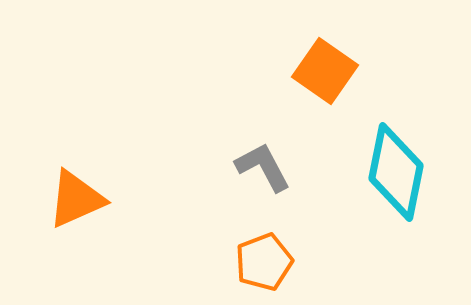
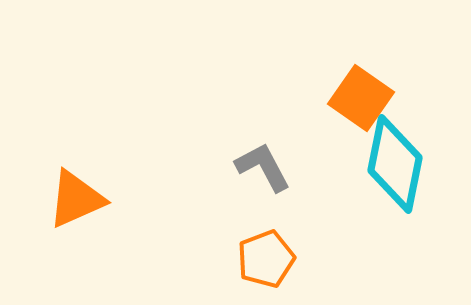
orange square: moved 36 px right, 27 px down
cyan diamond: moved 1 px left, 8 px up
orange pentagon: moved 2 px right, 3 px up
